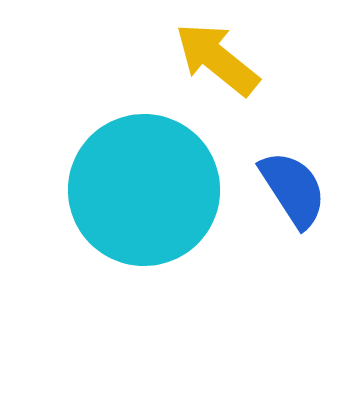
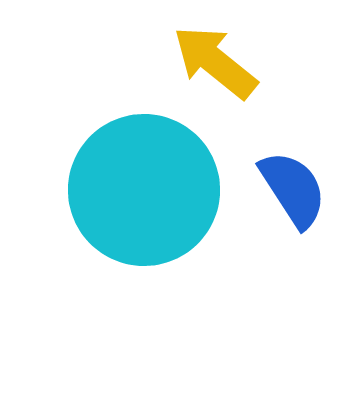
yellow arrow: moved 2 px left, 3 px down
